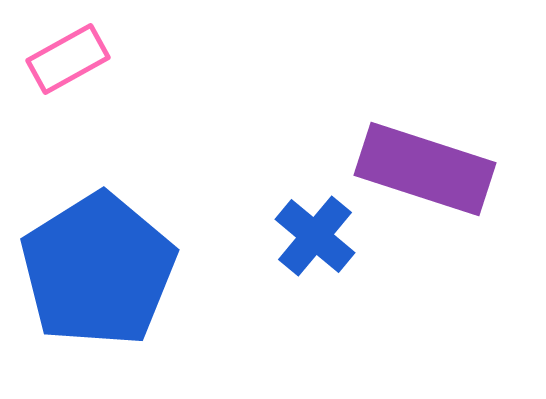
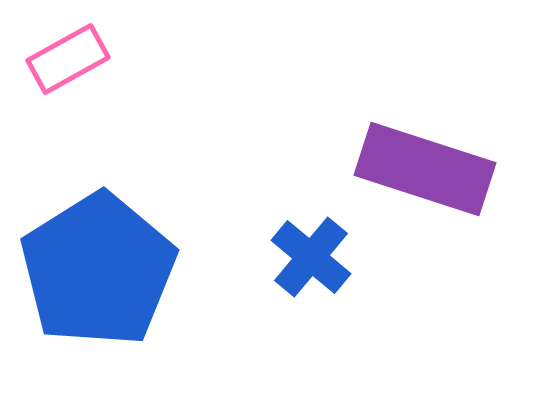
blue cross: moved 4 px left, 21 px down
